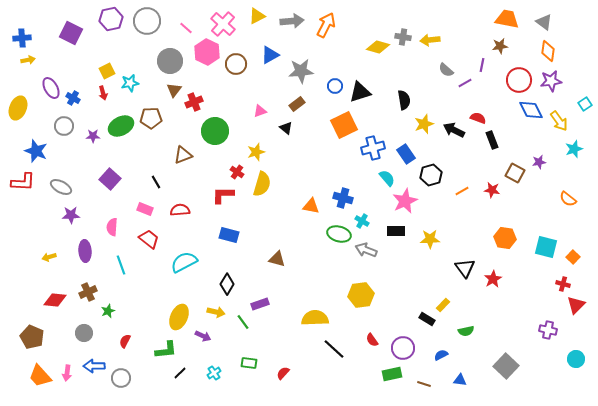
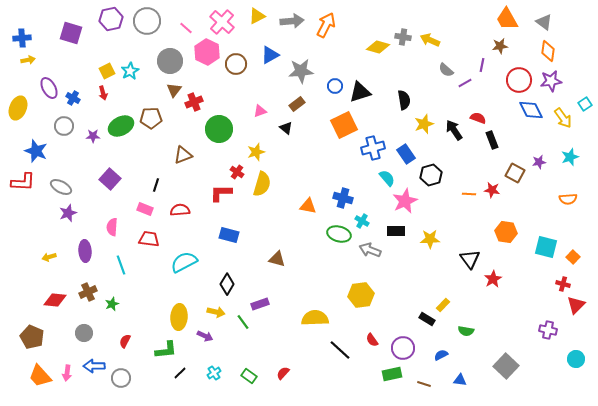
orange trapezoid at (507, 19): rotated 130 degrees counterclockwise
pink cross at (223, 24): moved 1 px left, 2 px up
purple square at (71, 33): rotated 10 degrees counterclockwise
yellow arrow at (430, 40): rotated 30 degrees clockwise
cyan star at (130, 83): moved 12 px up; rotated 18 degrees counterclockwise
purple ellipse at (51, 88): moved 2 px left
yellow arrow at (559, 121): moved 4 px right, 3 px up
black arrow at (454, 130): rotated 30 degrees clockwise
green circle at (215, 131): moved 4 px right, 2 px up
cyan star at (574, 149): moved 4 px left, 8 px down
black line at (156, 182): moved 3 px down; rotated 48 degrees clockwise
orange line at (462, 191): moved 7 px right, 3 px down; rotated 32 degrees clockwise
red L-shape at (223, 195): moved 2 px left, 2 px up
orange semicircle at (568, 199): rotated 42 degrees counterclockwise
orange triangle at (311, 206): moved 3 px left
purple star at (71, 215): moved 3 px left, 2 px up; rotated 18 degrees counterclockwise
orange hexagon at (505, 238): moved 1 px right, 6 px up
red trapezoid at (149, 239): rotated 30 degrees counterclockwise
gray arrow at (366, 250): moved 4 px right
black triangle at (465, 268): moved 5 px right, 9 px up
green star at (108, 311): moved 4 px right, 7 px up
yellow ellipse at (179, 317): rotated 20 degrees counterclockwise
green semicircle at (466, 331): rotated 21 degrees clockwise
purple arrow at (203, 336): moved 2 px right
black line at (334, 349): moved 6 px right, 1 px down
green rectangle at (249, 363): moved 13 px down; rotated 28 degrees clockwise
